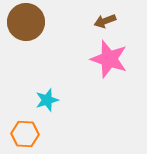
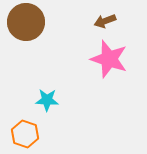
cyan star: rotated 20 degrees clockwise
orange hexagon: rotated 16 degrees clockwise
